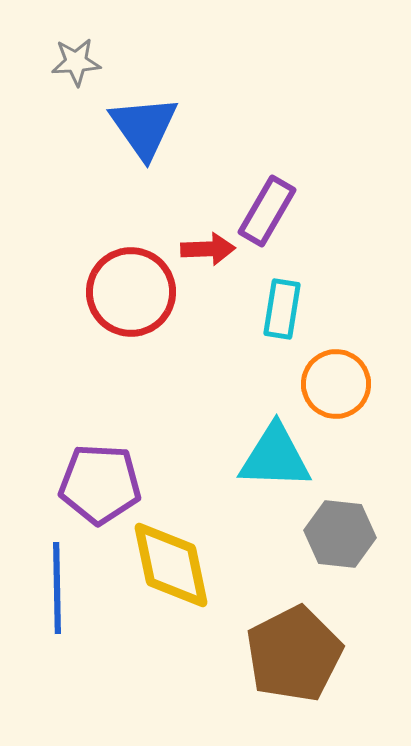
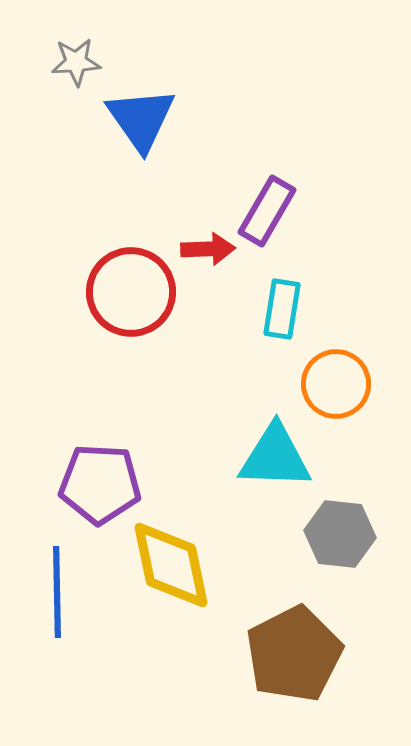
blue triangle: moved 3 px left, 8 px up
blue line: moved 4 px down
